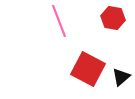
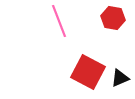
red square: moved 3 px down
black triangle: moved 1 px left, 1 px down; rotated 18 degrees clockwise
